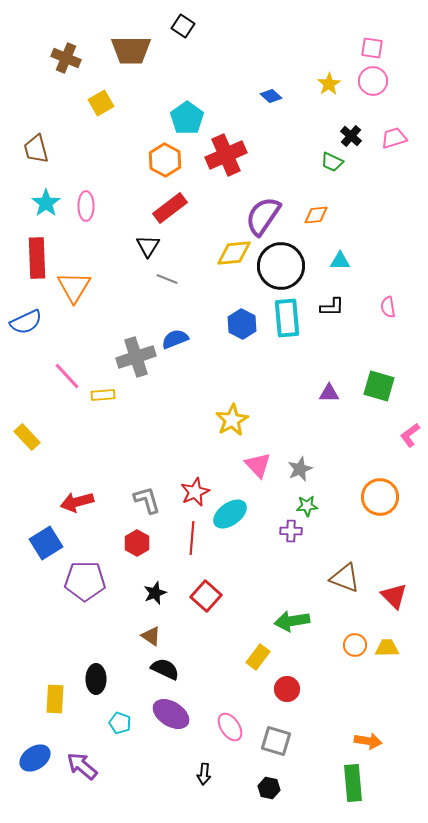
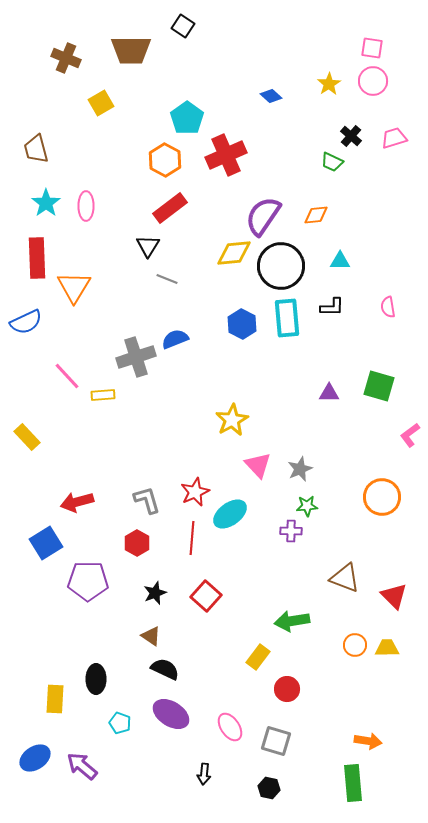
orange circle at (380, 497): moved 2 px right
purple pentagon at (85, 581): moved 3 px right
